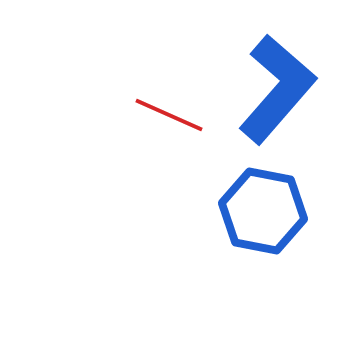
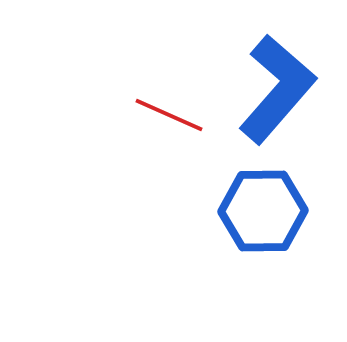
blue hexagon: rotated 12 degrees counterclockwise
